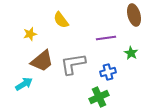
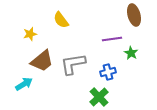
purple line: moved 6 px right, 1 px down
green cross: rotated 18 degrees counterclockwise
